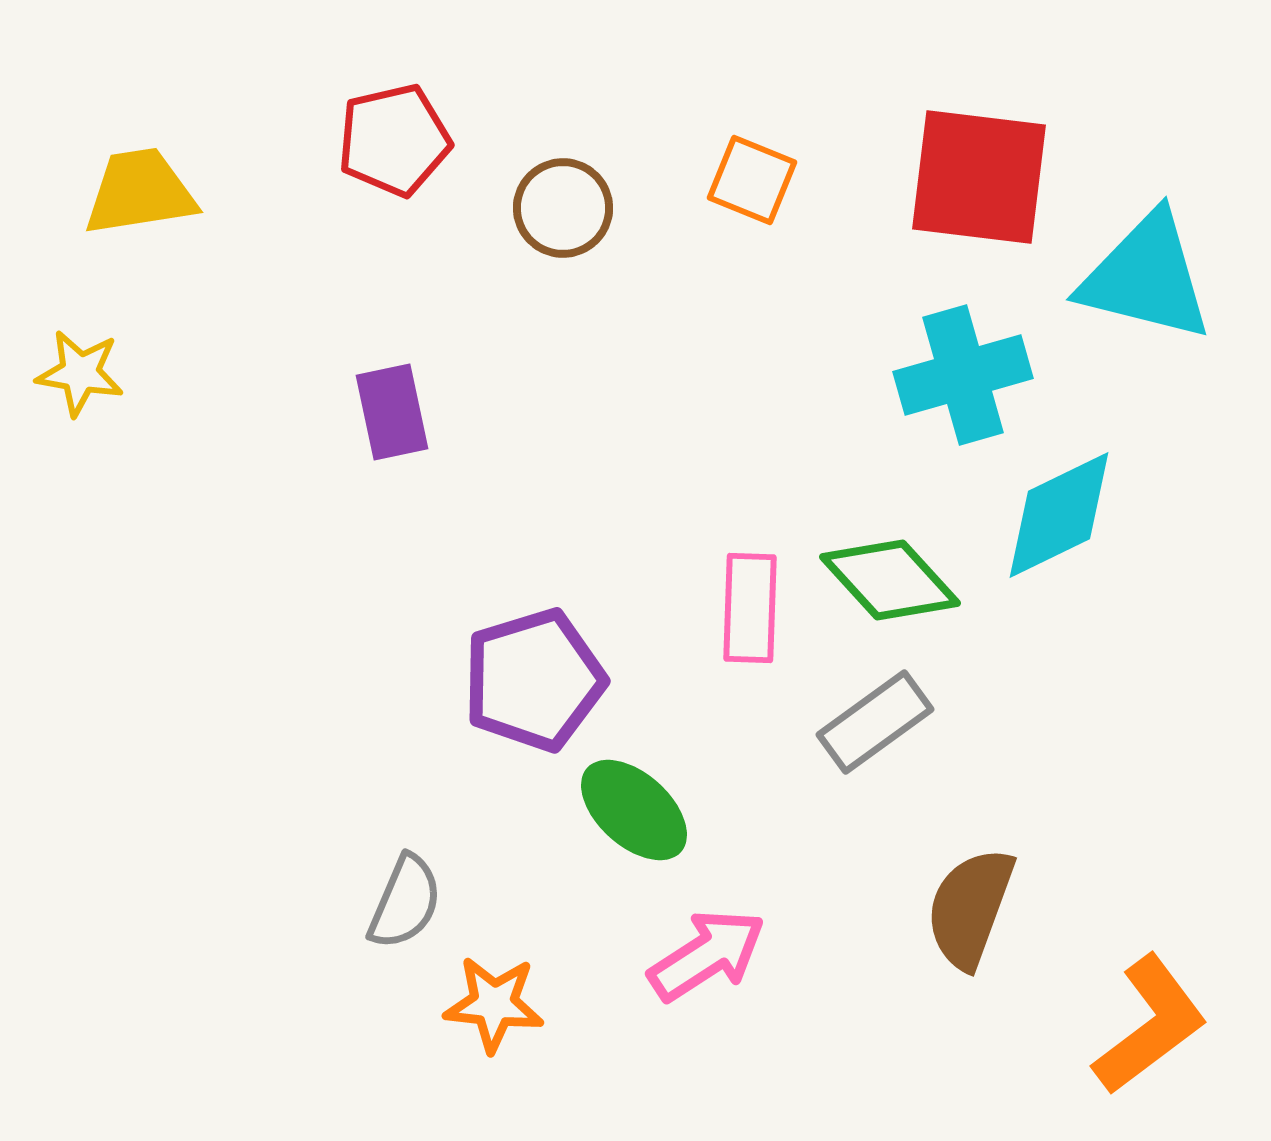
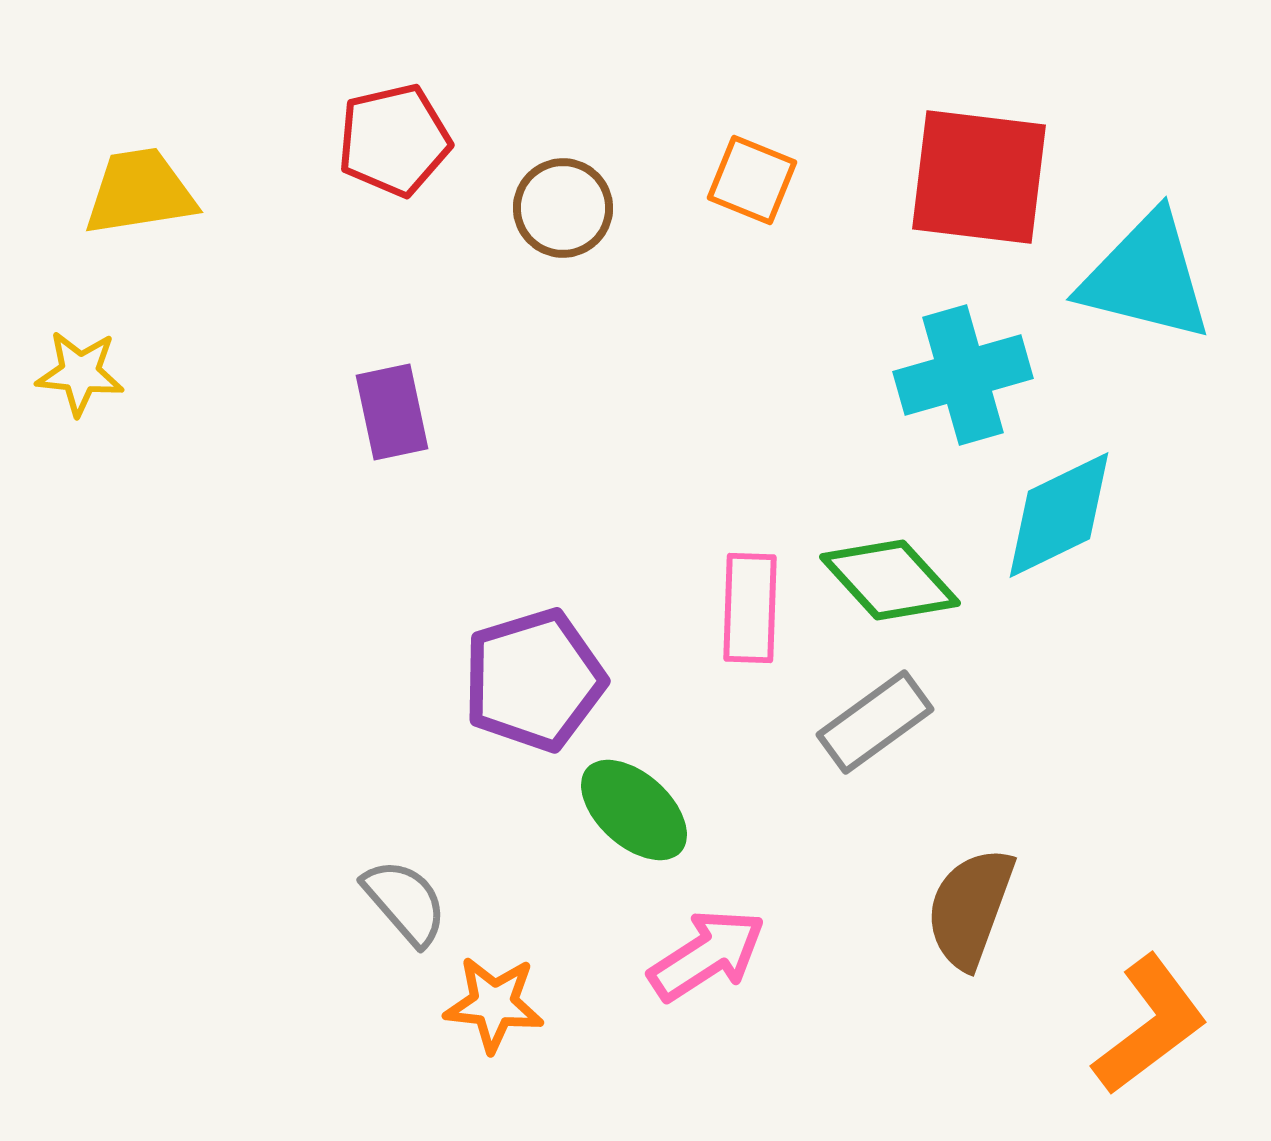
yellow star: rotated 4 degrees counterclockwise
gray semicircle: rotated 64 degrees counterclockwise
